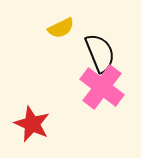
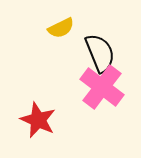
red star: moved 6 px right, 4 px up
